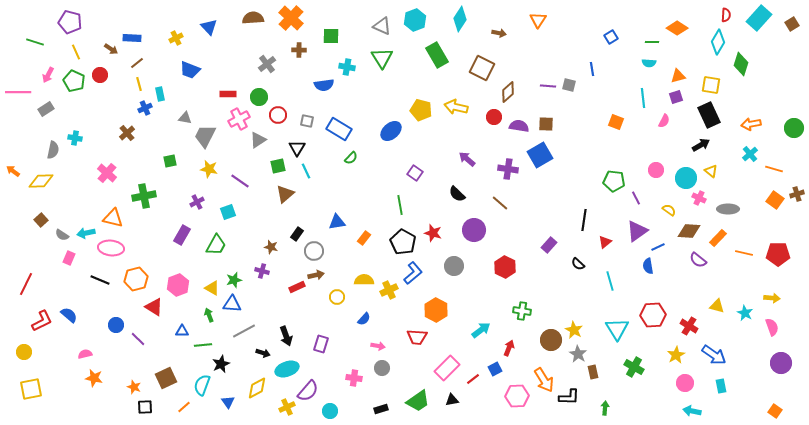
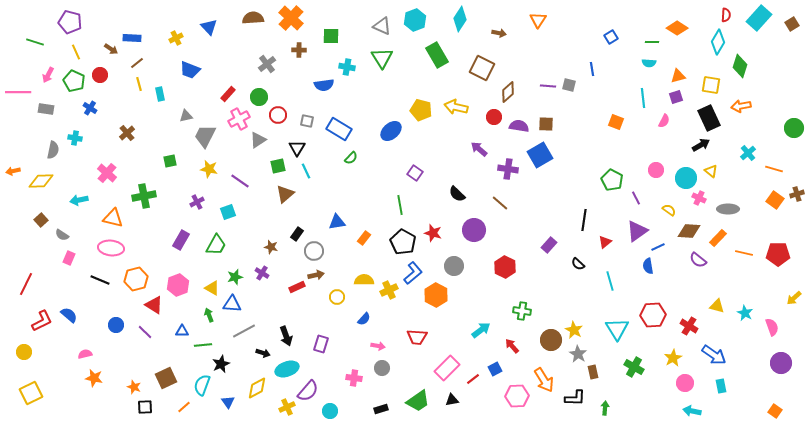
green diamond at (741, 64): moved 1 px left, 2 px down
red rectangle at (228, 94): rotated 49 degrees counterclockwise
blue cross at (145, 108): moved 55 px left; rotated 32 degrees counterclockwise
gray rectangle at (46, 109): rotated 42 degrees clockwise
black rectangle at (709, 115): moved 3 px down
gray triangle at (185, 118): moved 1 px right, 2 px up; rotated 24 degrees counterclockwise
orange arrow at (751, 124): moved 10 px left, 18 px up
cyan cross at (750, 154): moved 2 px left, 1 px up
purple arrow at (467, 159): moved 12 px right, 10 px up
orange arrow at (13, 171): rotated 48 degrees counterclockwise
green pentagon at (614, 181): moved 2 px left, 1 px up; rotated 20 degrees clockwise
cyan arrow at (86, 233): moved 7 px left, 33 px up
purple rectangle at (182, 235): moved 1 px left, 5 px down
purple cross at (262, 271): moved 2 px down; rotated 16 degrees clockwise
green star at (234, 280): moved 1 px right, 3 px up
yellow arrow at (772, 298): moved 22 px right; rotated 133 degrees clockwise
red triangle at (154, 307): moved 2 px up
orange hexagon at (436, 310): moved 15 px up
purple line at (138, 339): moved 7 px right, 7 px up
red arrow at (509, 348): moved 3 px right, 2 px up; rotated 63 degrees counterclockwise
yellow star at (676, 355): moved 3 px left, 3 px down
yellow square at (31, 389): moved 4 px down; rotated 15 degrees counterclockwise
black L-shape at (569, 397): moved 6 px right, 1 px down
